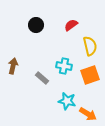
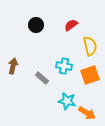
orange arrow: moved 1 px left, 1 px up
